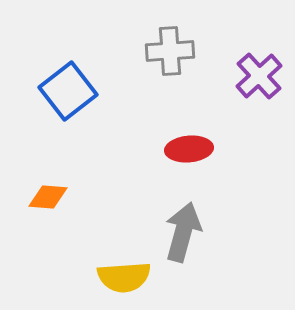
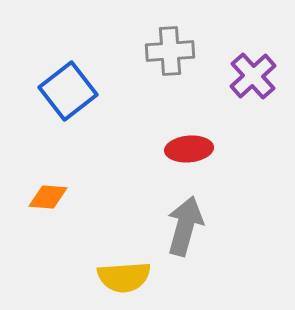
purple cross: moved 6 px left
gray arrow: moved 2 px right, 6 px up
